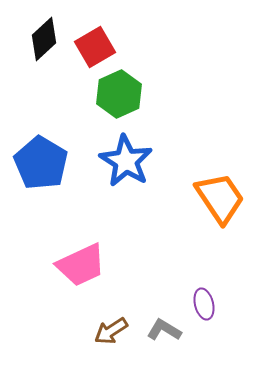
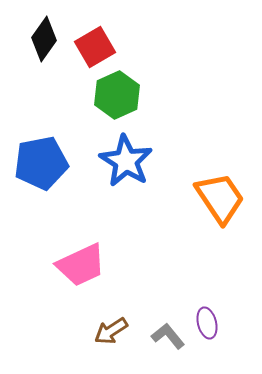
black diamond: rotated 12 degrees counterclockwise
green hexagon: moved 2 px left, 1 px down
blue pentagon: rotated 30 degrees clockwise
purple ellipse: moved 3 px right, 19 px down
gray L-shape: moved 4 px right, 6 px down; rotated 20 degrees clockwise
